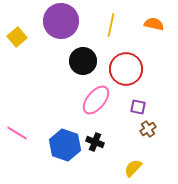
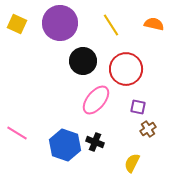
purple circle: moved 1 px left, 2 px down
yellow line: rotated 45 degrees counterclockwise
yellow square: moved 13 px up; rotated 24 degrees counterclockwise
yellow semicircle: moved 1 px left, 5 px up; rotated 18 degrees counterclockwise
